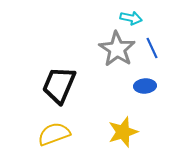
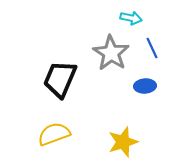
gray star: moved 6 px left, 4 px down
black trapezoid: moved 1 px right, 6 px up
yellow star: moved 10 px down
